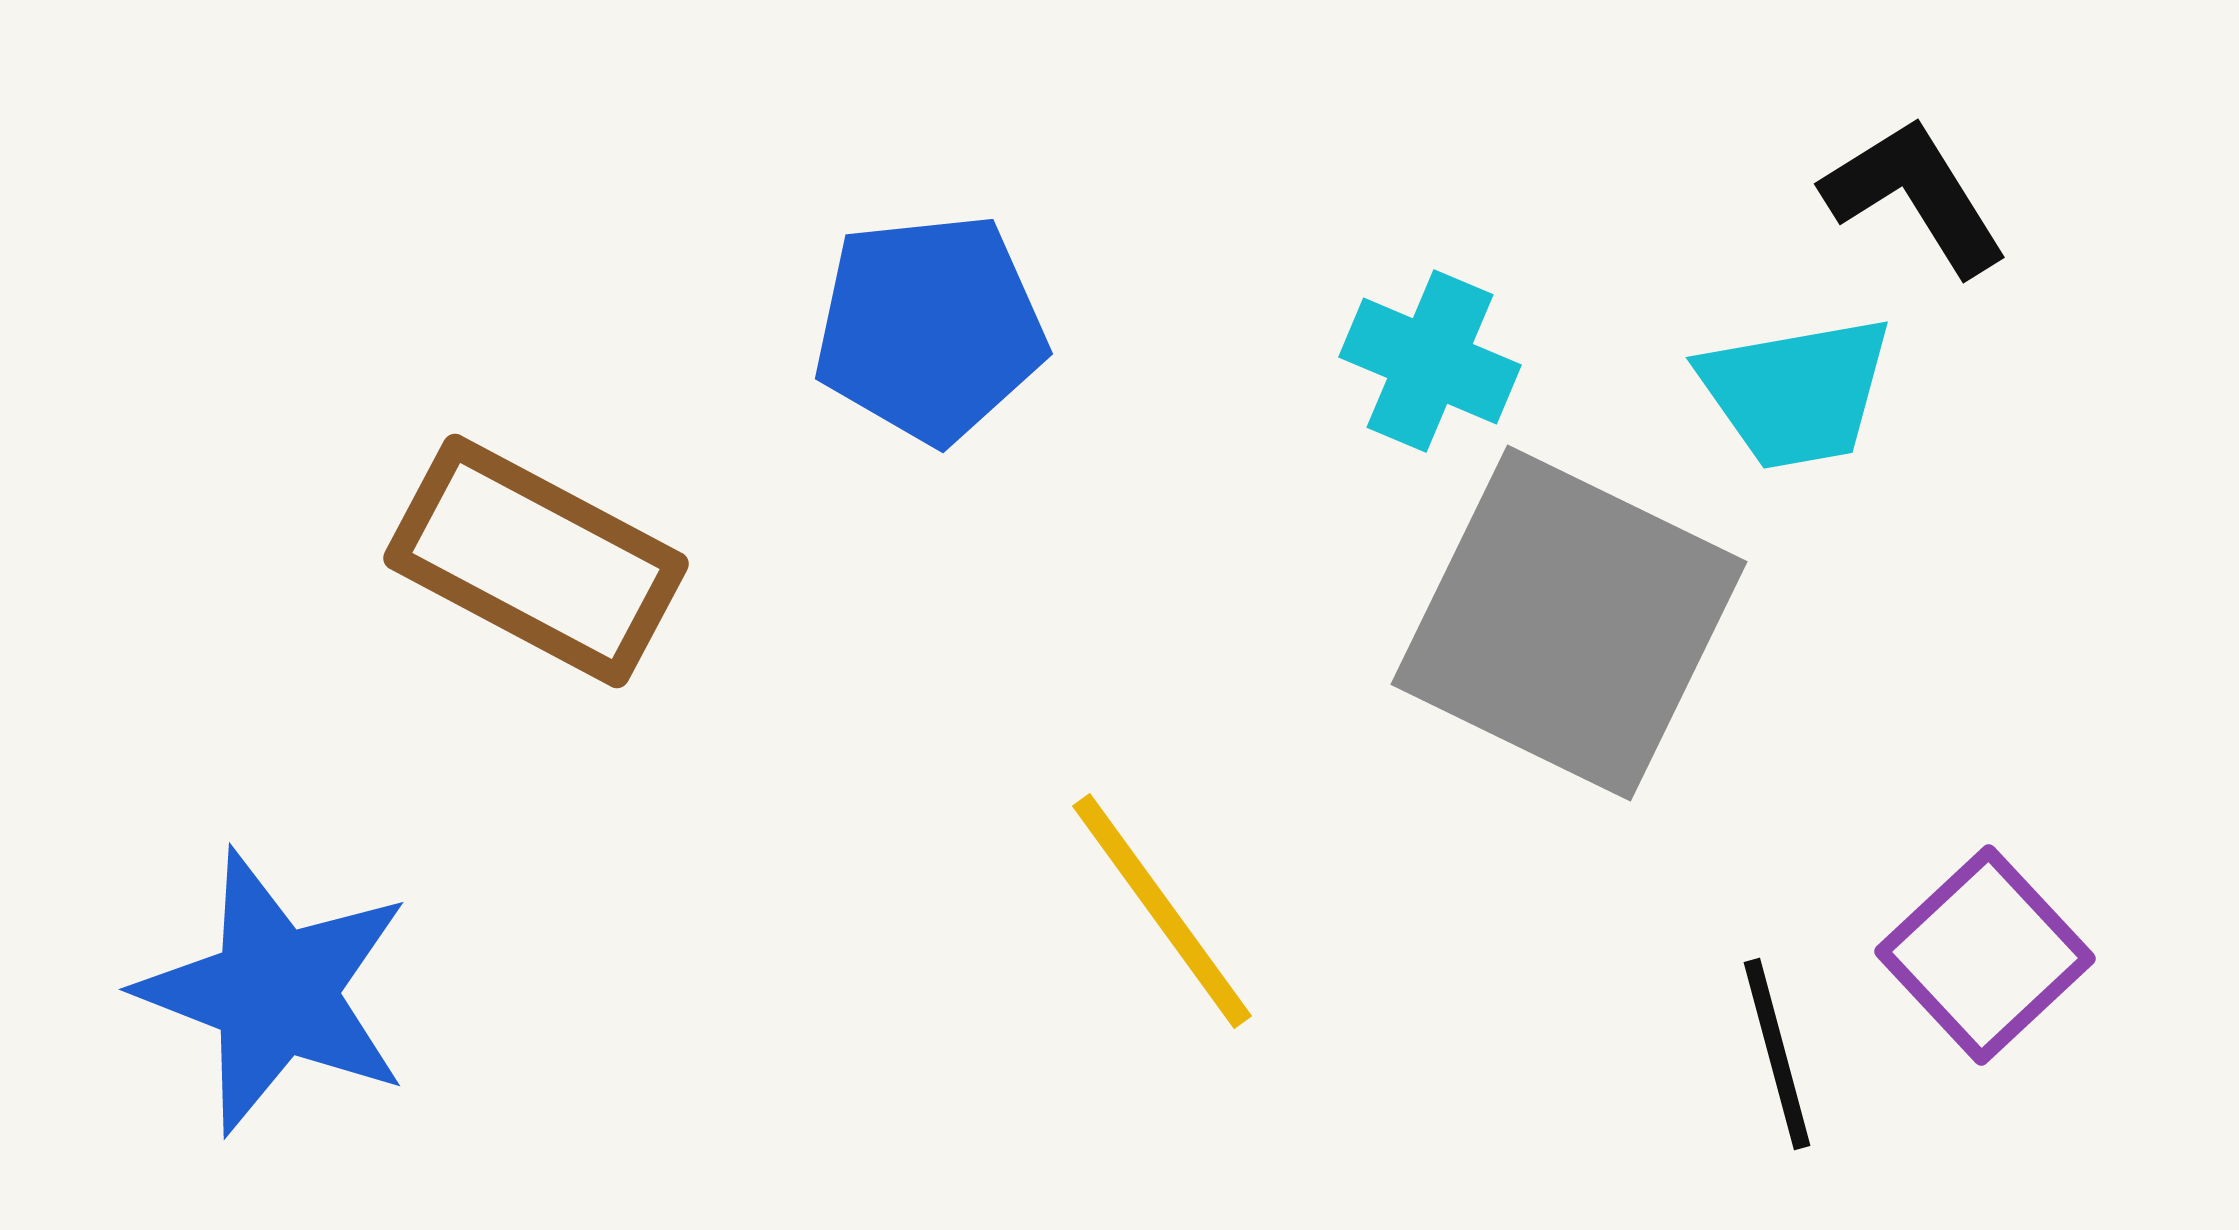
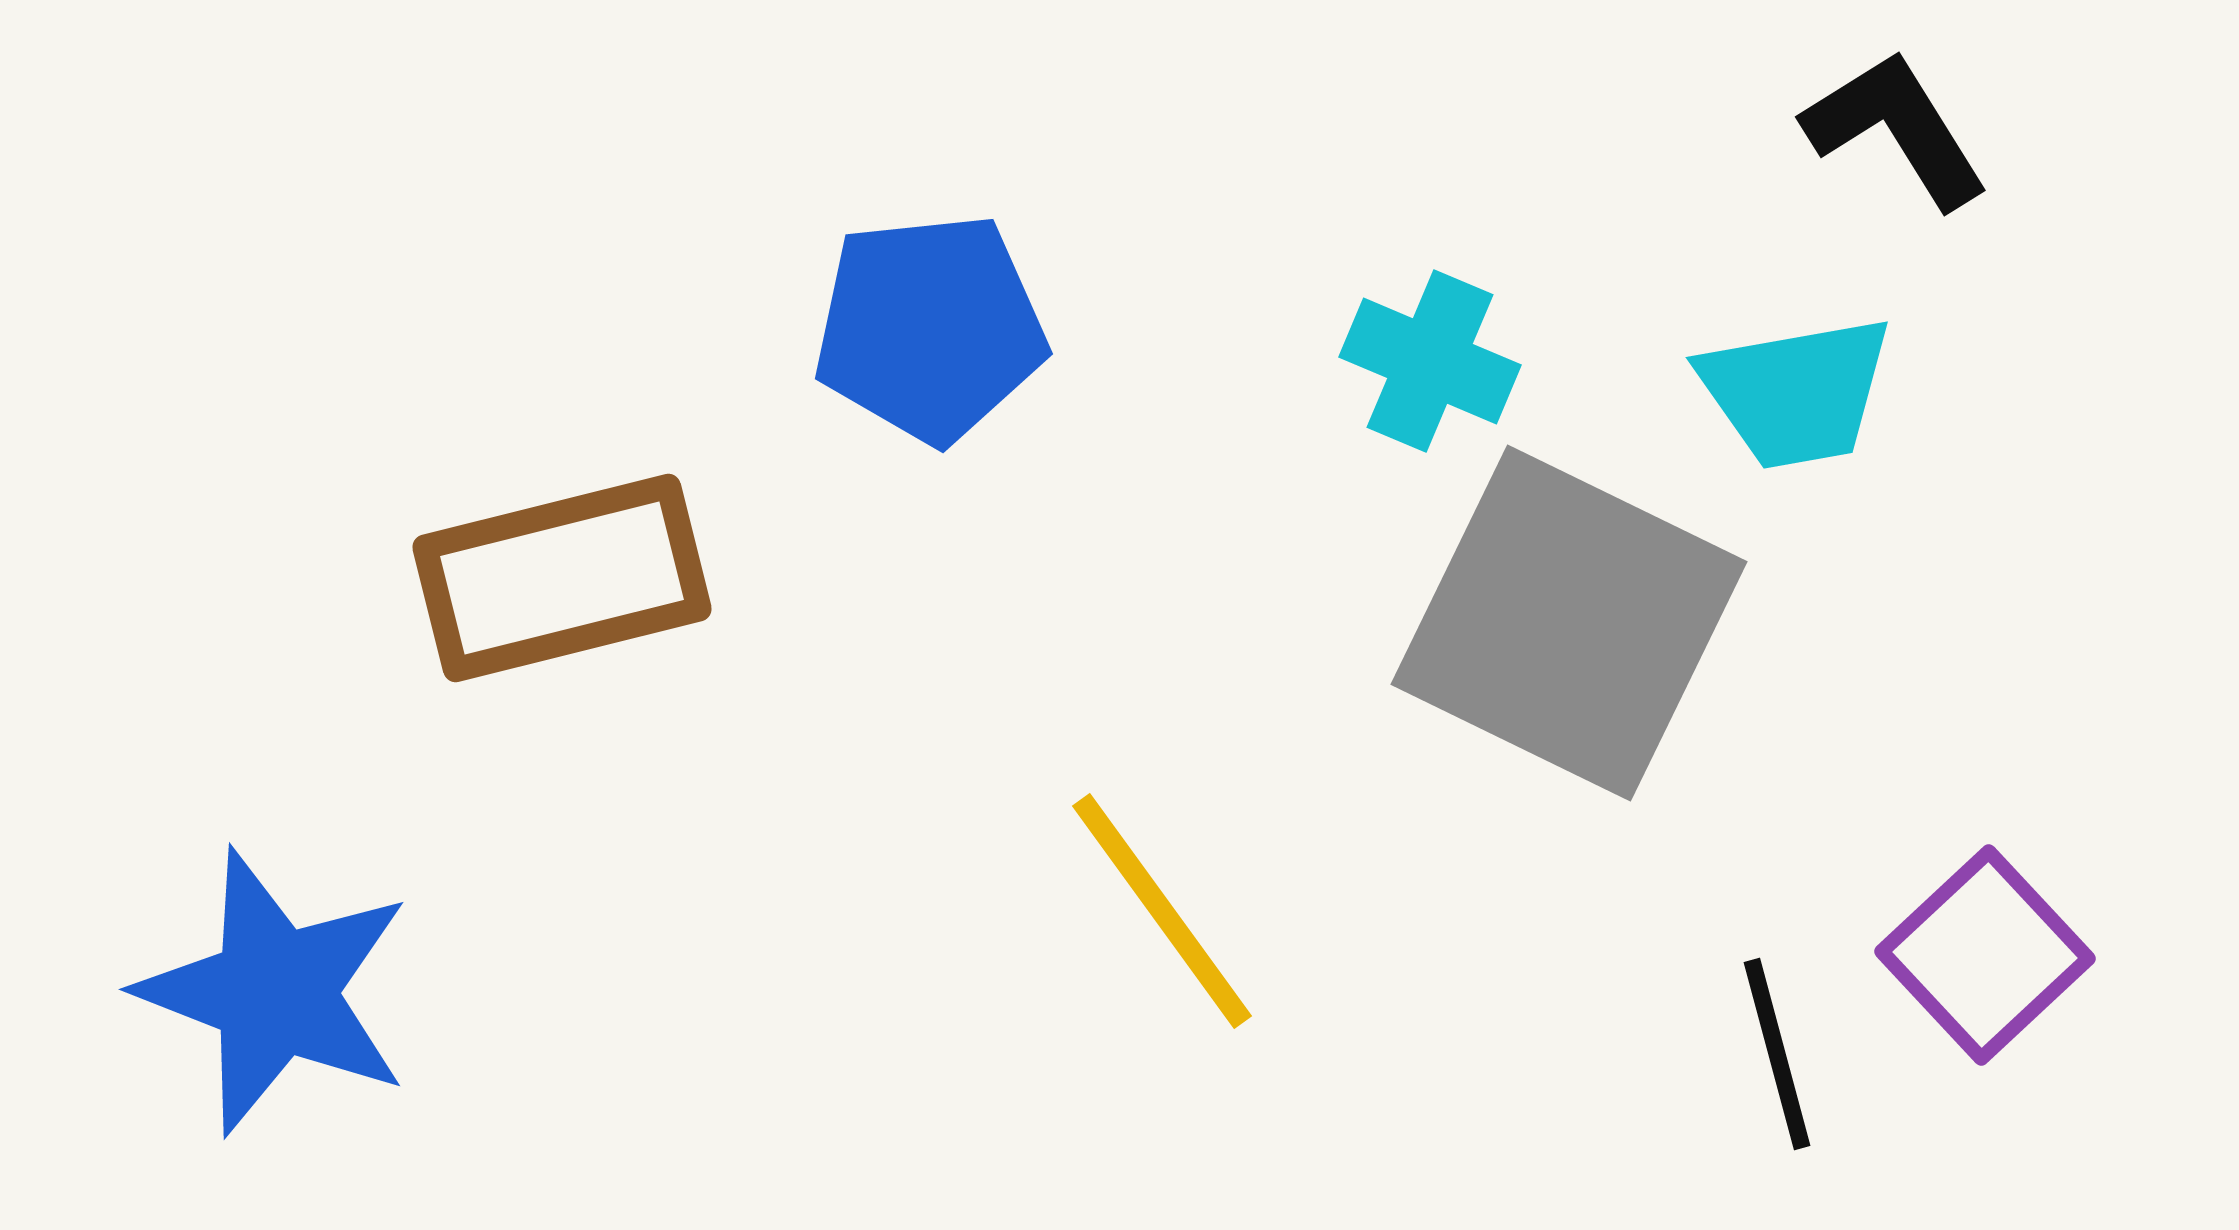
black L-shape: moved 19 px left, 67 px up
brown rectangle: moved 26 px right, 17 px down; rotated 42 degrees counterclockwise
